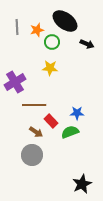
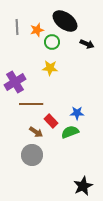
brown line: moved 3 px left, 1 px up
black star: moved 1 px right, 2 px down
